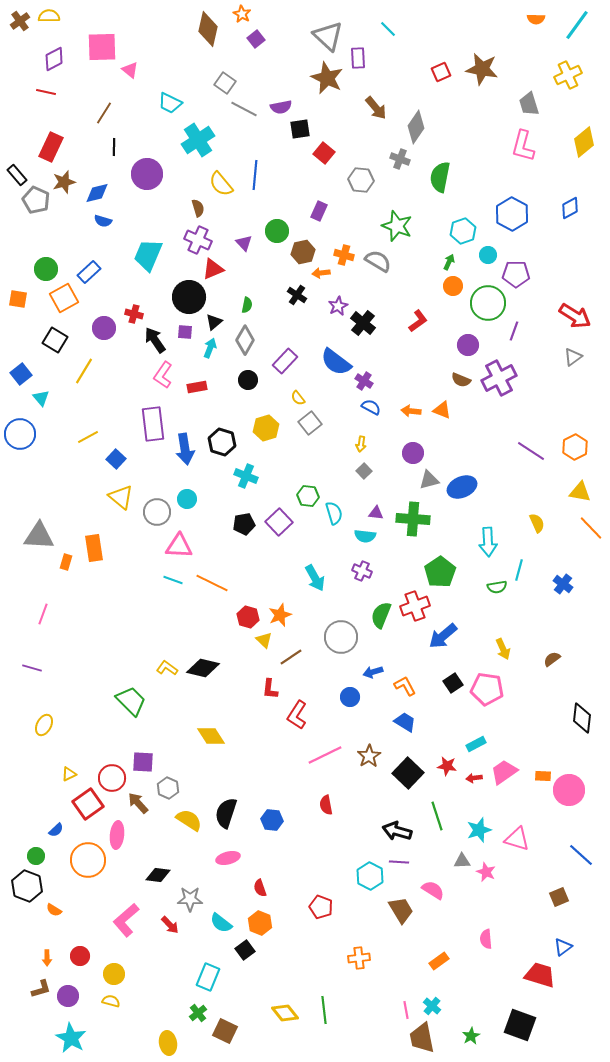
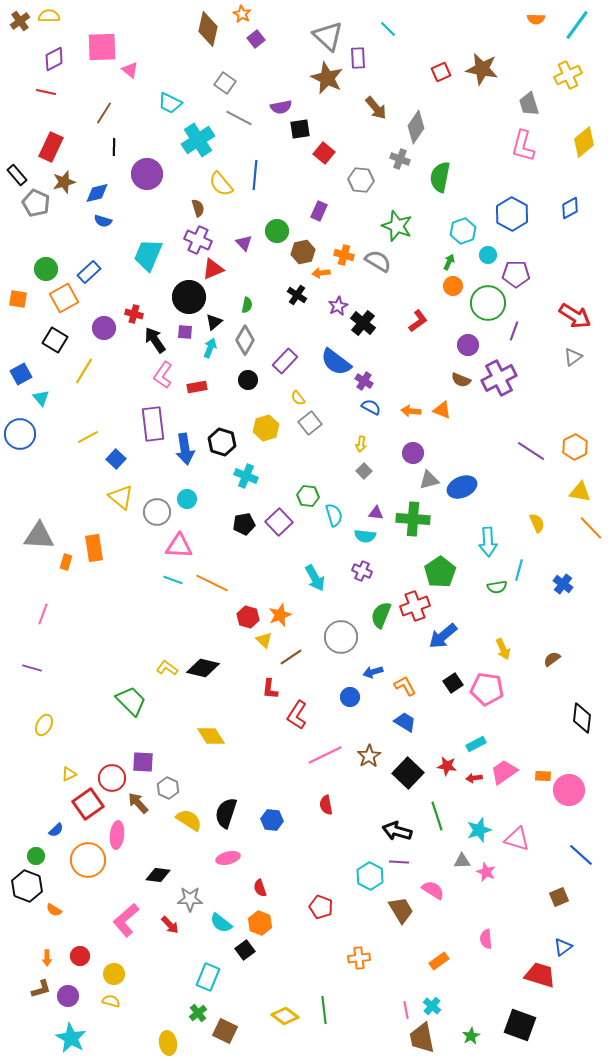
gray line at (244, 109): moved 5 px left, 9 px down
gray pentagon at (36, 200): moved 3 px down
blue square at (21, 374): rotated 10 degrees clockwise
cyan semicircle at (334, 513): moved 2 px down
yellow diamond at (285, 1013): moved 3 px down; rotated 16 degrees counterclockwise
